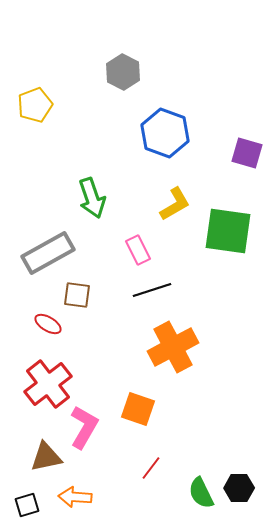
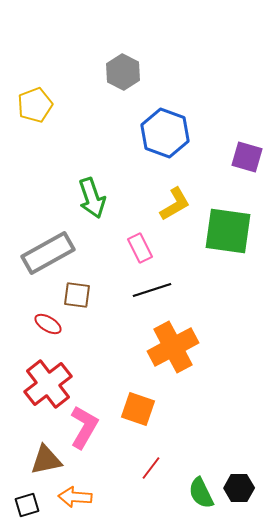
purple square: moved 4 px down
pink rectangle: moved 2 px right, 2 px up
brown triangle: moved 3 px down
